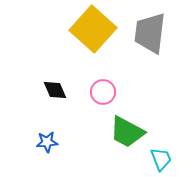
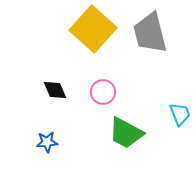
gray trapezoid: rotated 21 degrees counterclockwise
green trapezoid: moved 1 px left, 1 px down
cyan trapezoid: moved 19 px right, 45 px up
